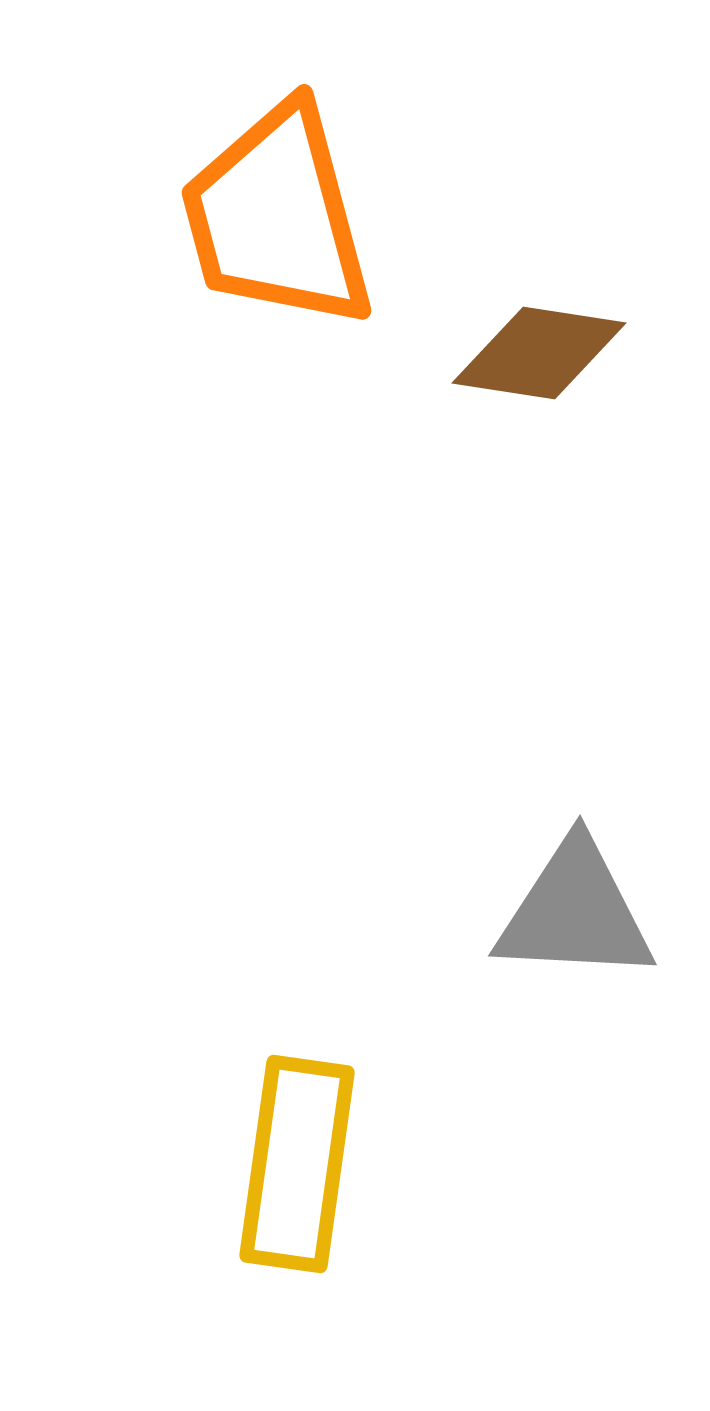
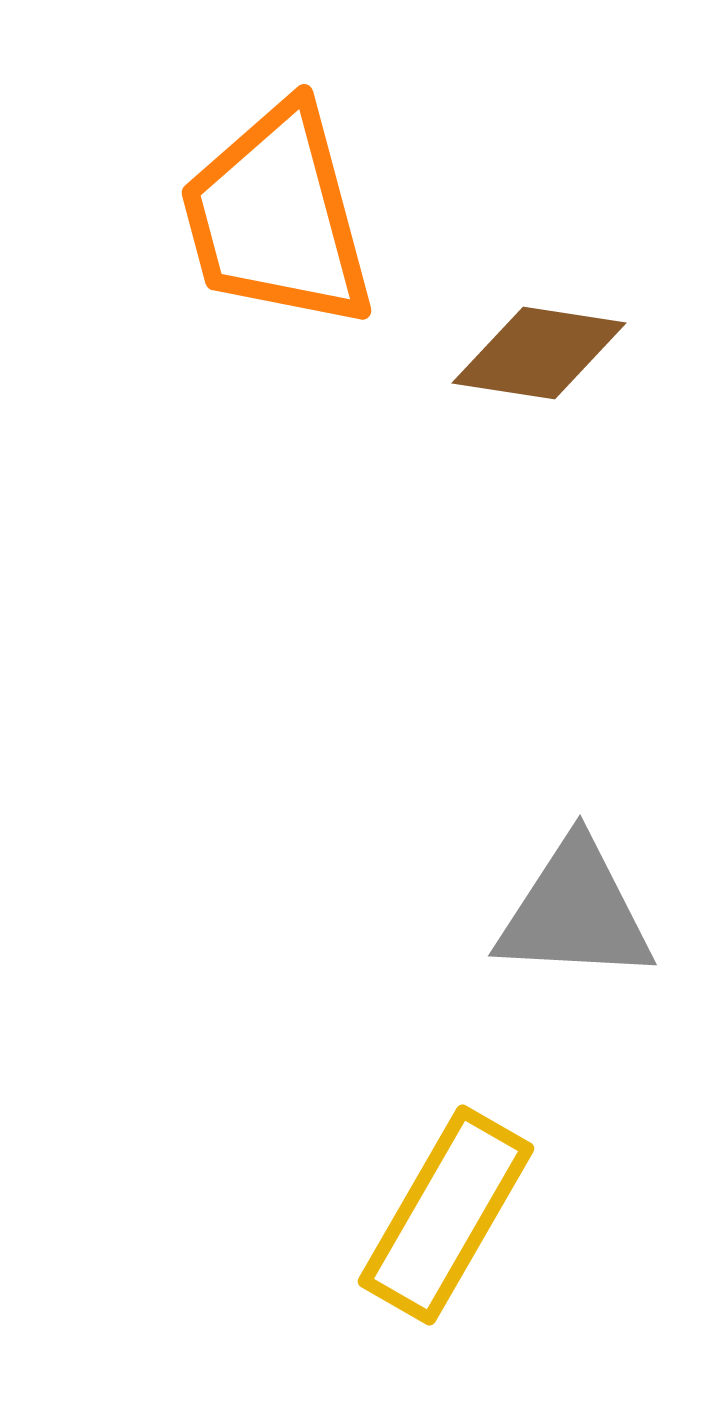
yellow rectangle: moved 149 px right, 51 px down; rotated 22 degrees clockwise
